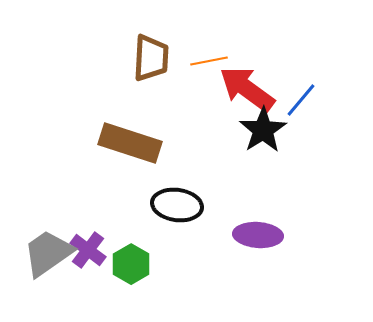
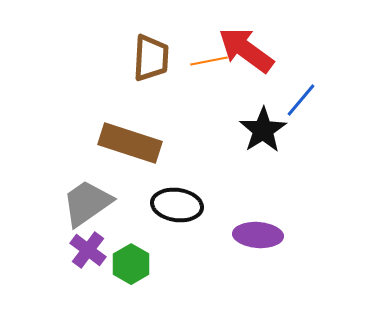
red arrow: moved 1 px left, 39 px up
gray trapezoid: moved 39 px right, 50 px up
